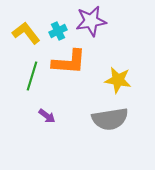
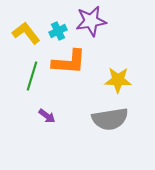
yellow star: rotated 8 degrees counterclockwise
